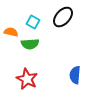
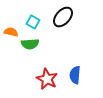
red star: moved 20 px right
